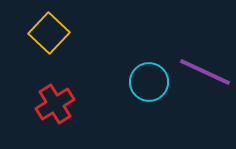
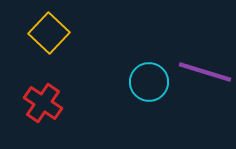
purple line: rotated 8 degrees counterclockwise
red cross: moved 12 px left, 1 px up; rotated 24 degrees counterclockwise
